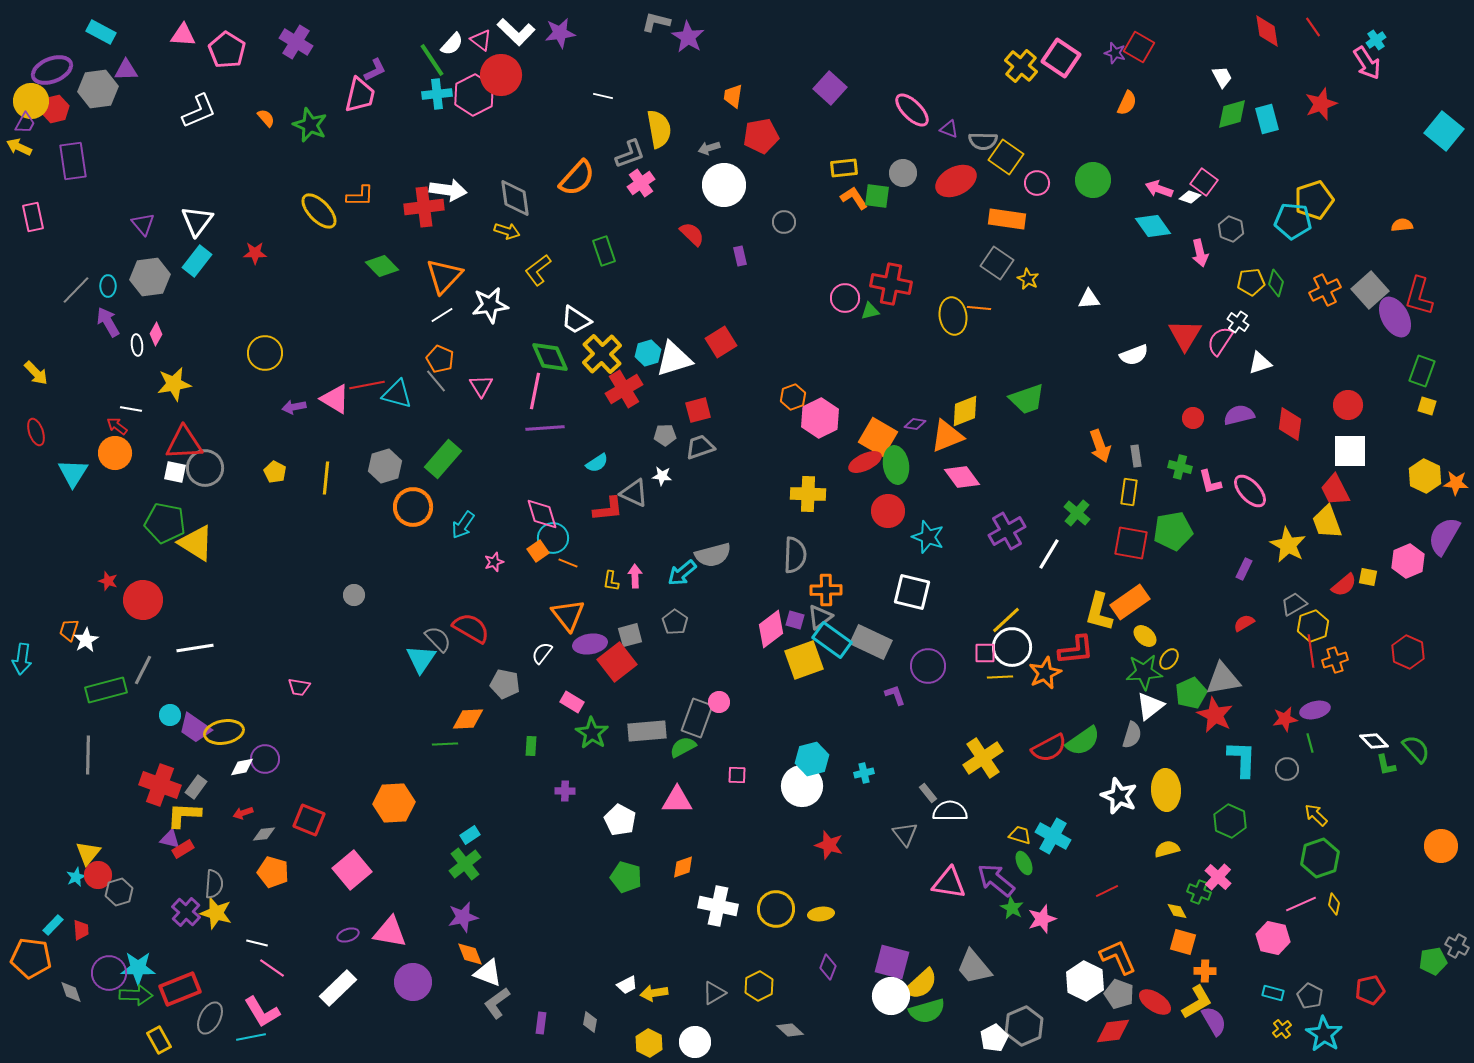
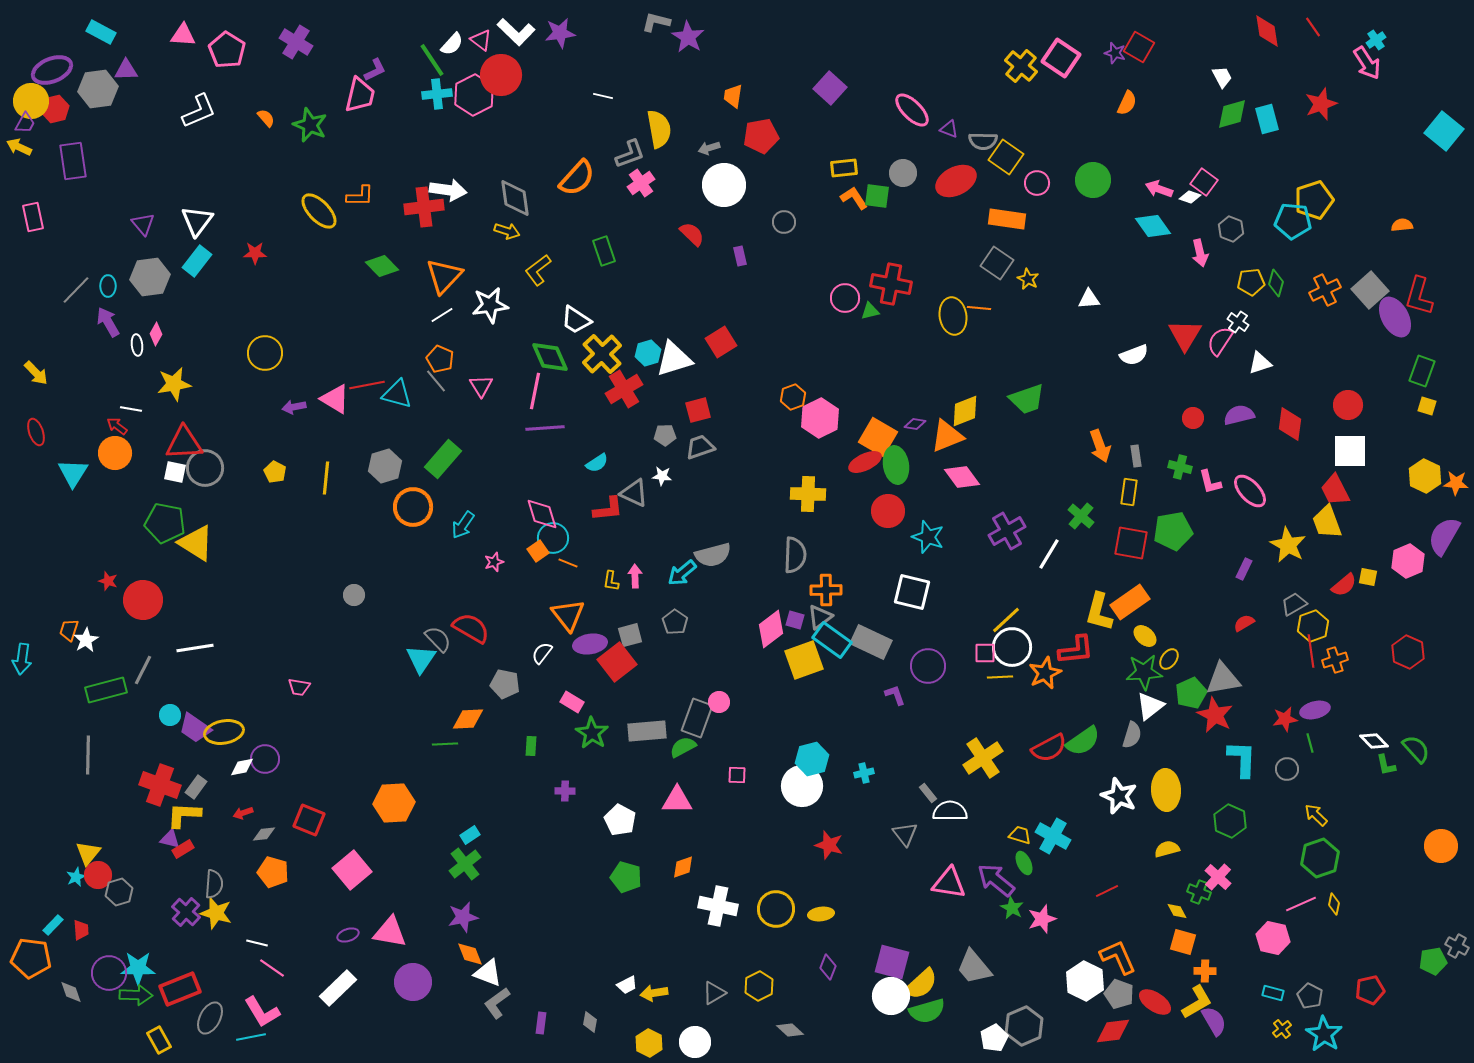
green cross at (1077, 513): moved 4 px right, 3 px down
